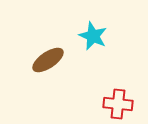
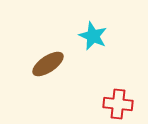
brown ellipse: moved 4 px down
